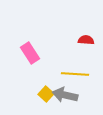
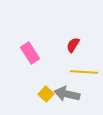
red semicircle: moved 13 px left, 5 px down; rotated 63 degrees counterclockwise
yellow line: moved 9 px right, 2 px up
gray arrow: moved 2 px right, 1 px up
